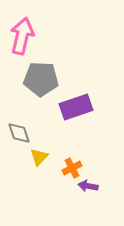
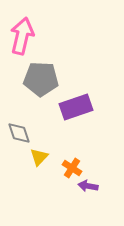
orange cross: rotated 30 degrees counterclockwise
